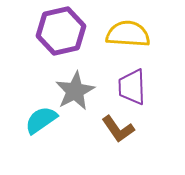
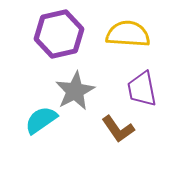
purple hexagon: moved 2 px left, 3 px down
purple trapezoid: moved 10 px right, 2 px down; rotated 9 degrees counterclockwise
